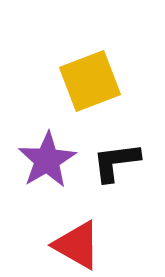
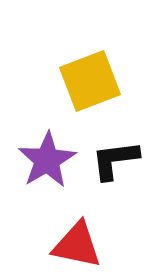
black L-shape: moved 1 px left, 2 px up
red triangle: rotated 18 degrees counterclockwise
